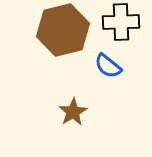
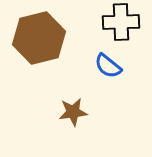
brown hexagon: moved 24 px left, 8 px down
brown star: rotated 24 degrees clockwise
